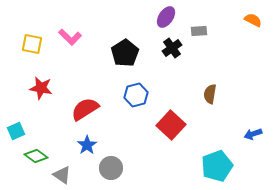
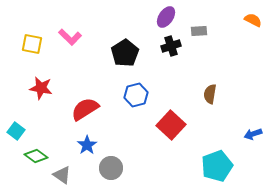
black cross: moved 1 px left, 2 px up; rotated 18 degrees clockwise
cyan square: rotated 30 degrees counterclockwise
